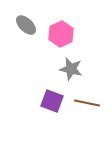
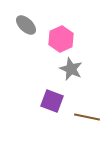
pink hexagon: moved 5 px down
gray star: rotated 10 degrees clockwise
brown line: moved 14 px down
